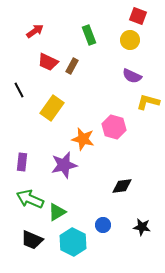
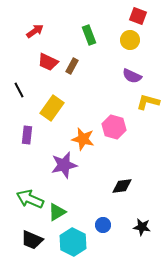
purple rectangle: moved 5 px right, 27 px up
